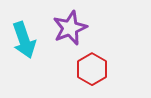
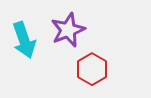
purple star: moved 2 px left, 2 px down
